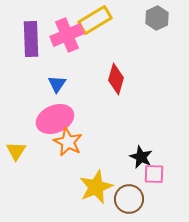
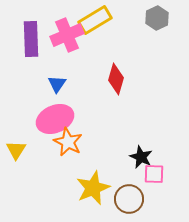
yellow triangle: moved 1 px up
yellow star: moved 3 px left, 1 px down
